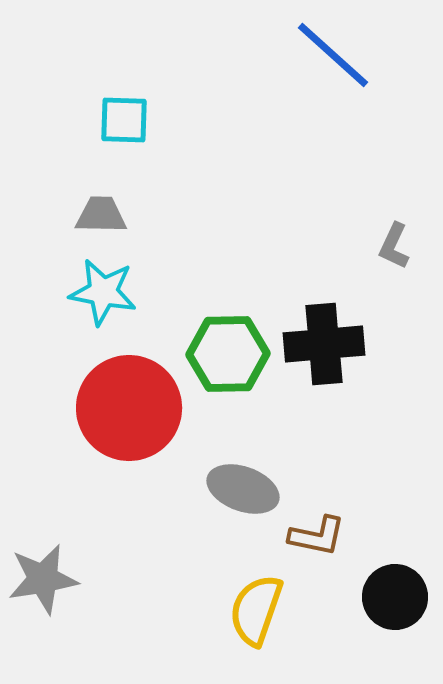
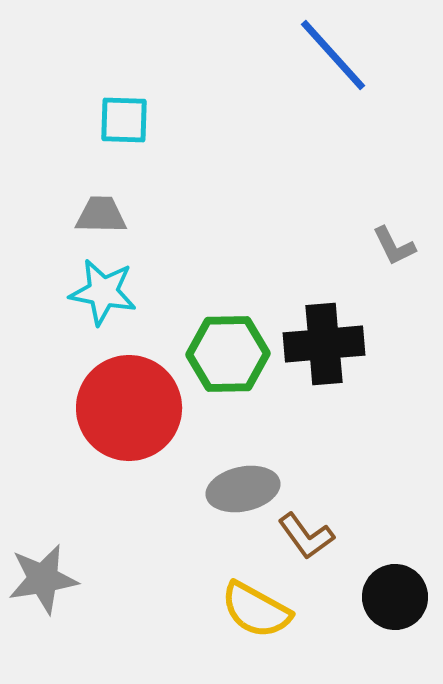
blue line: rotated 6 degrees clockwise
gray L-shape: rotated 51 degrees counterclockwise
gray ellipse: rotated 32 degrees counterclockwise
brown L-shape: moved 11 px left; rotated 42 degrees clockwise
yellow semicircle: rotated 80 degrees counterclockwise
